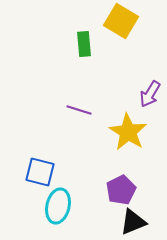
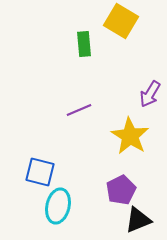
purple line: rotated 40 degrees counterclockwise
yellow star: moved 2 px right, 4 px down
black triangle: moved 5 px right, 2 px up
